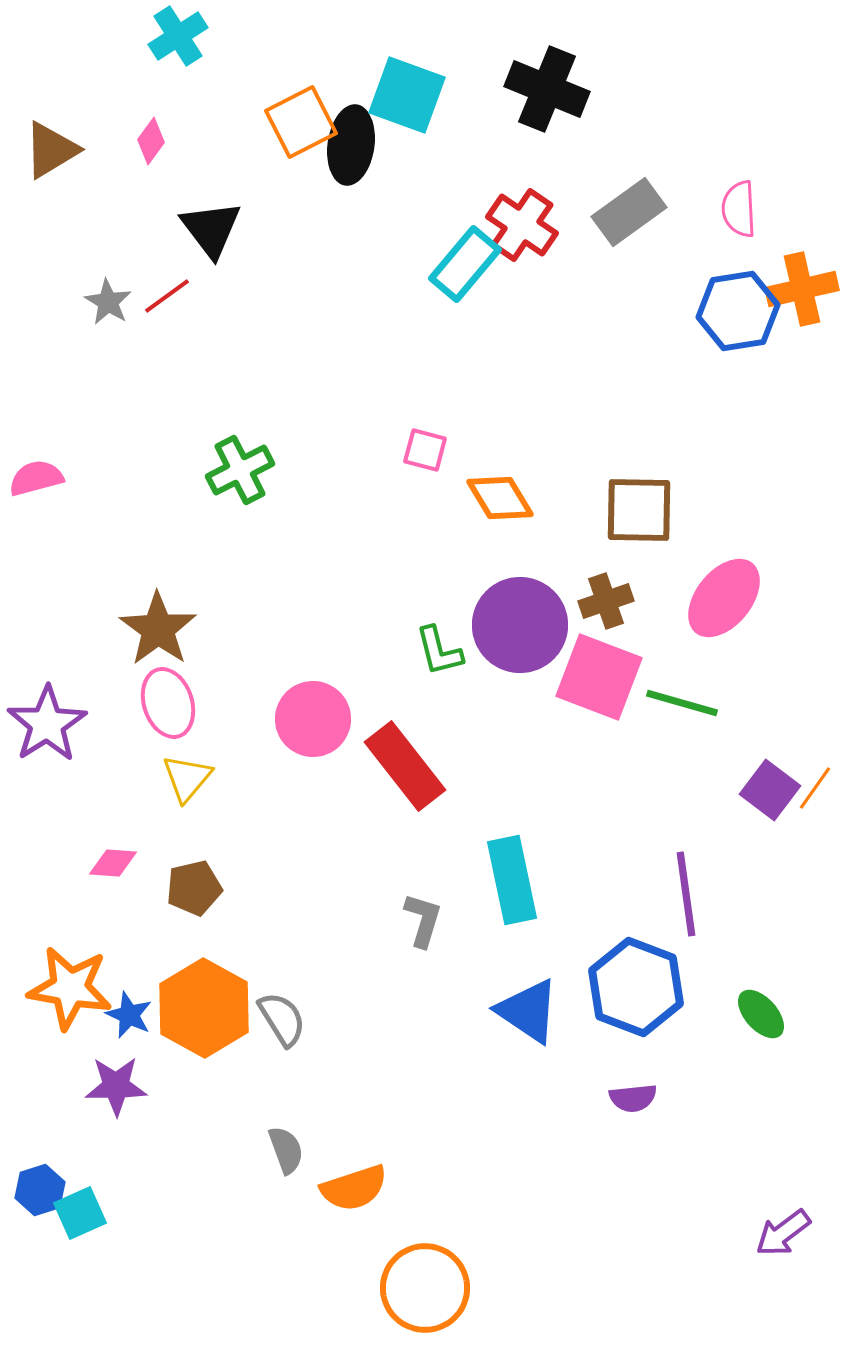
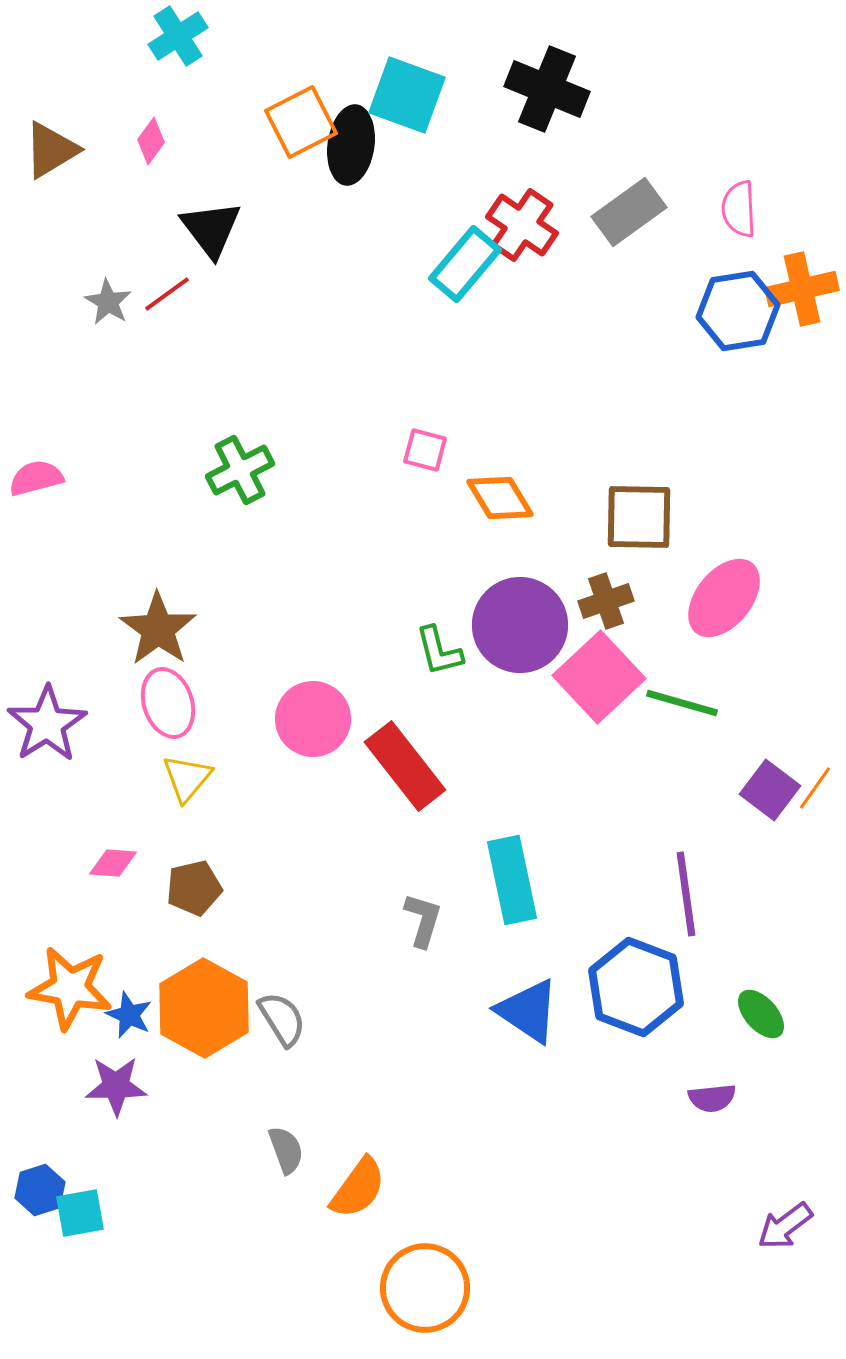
red line at (167, 296): moved 2 px up
brown square at (639, 510): moved 7 px down
pink square at (599, 677): rotated 26 degrees clockwise
purple semicircle at (633, 1098): moved 79 px right
orange semicircle at (354, 1188): moved 4 px right; rotated 36 degrees counterclockwise
cyan square at (80, 1213): rotated 14 degrees clockwise
purple arrow at (783, 1233): moved 2 px right, 7 px up
